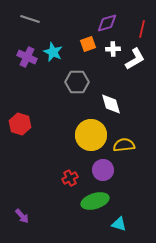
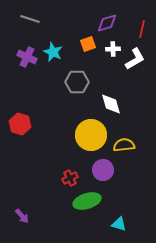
green ellipse: moved 8 px left
